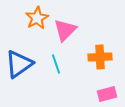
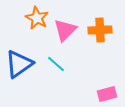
orange star: rotated 15 degrees counterclockwise
orange cross: moved 27 px up
cyan line: rotated 30 degrees counterclockwise
